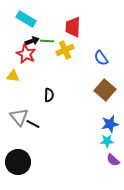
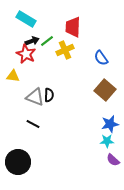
green line: rotated 40 degrees counterclockwise
gray triangle: moved 16 px right, 20 px up; rotated 30 degrees counterclockwise
